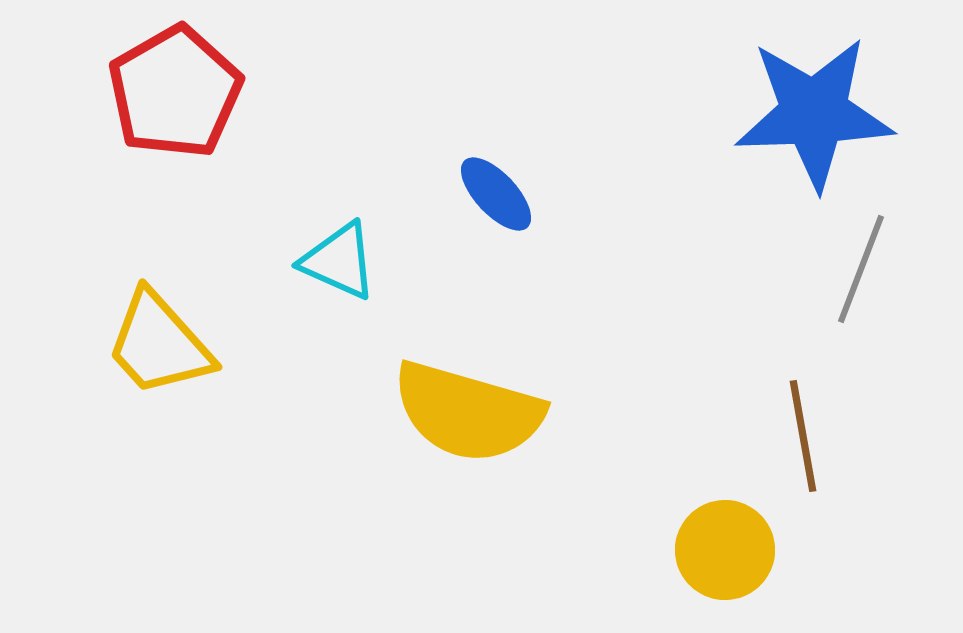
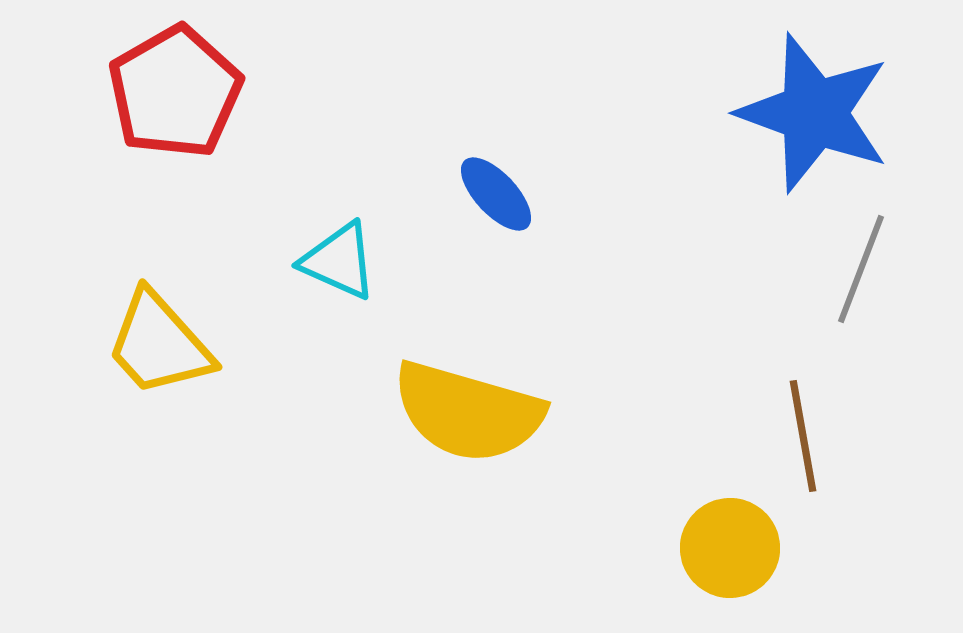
blue star: rotated 22 degrees clockwise
yellow circle: moved 5 px right, 2 px up
